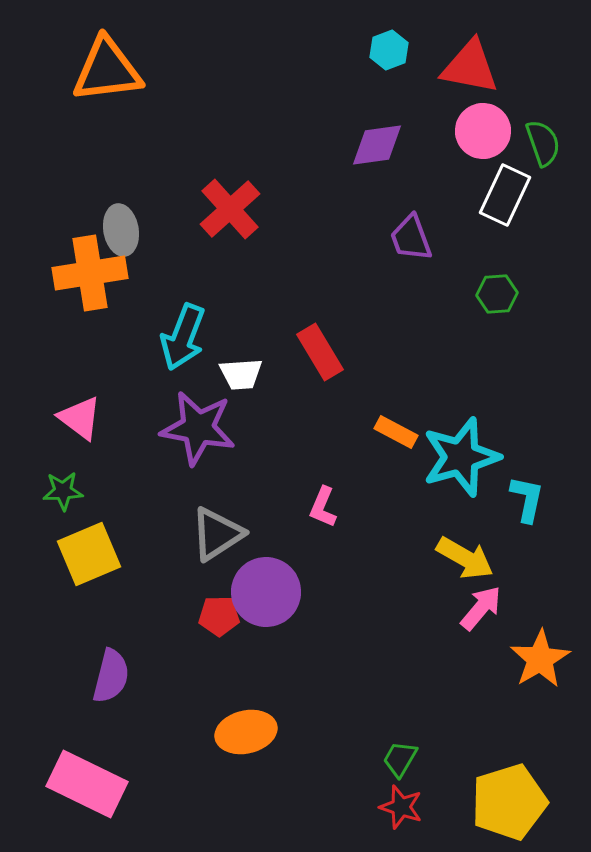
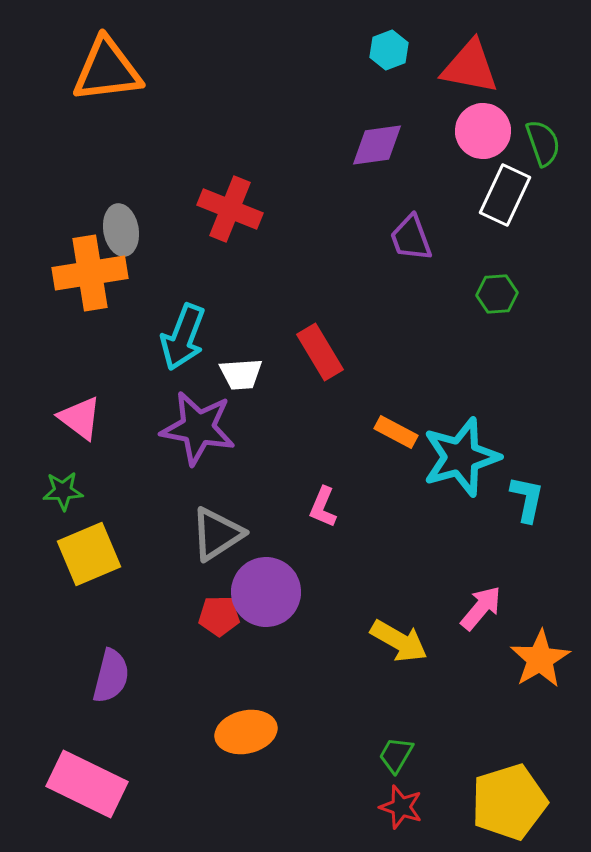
red cross: rotated 26 degrees counterclockwise
yellow arrow: moved 66 px left, 83 px down
green trapezoid: moved 4 px left, 4 px up
